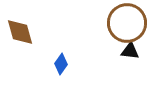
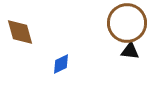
blue diamond: rotated 30 degrees clockwise
